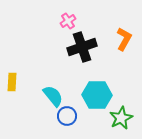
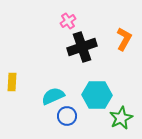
cyan semicircle: rotated 75 degrees counterclockwise
